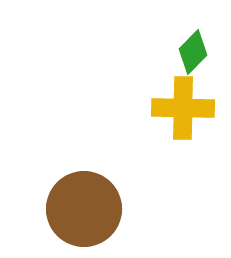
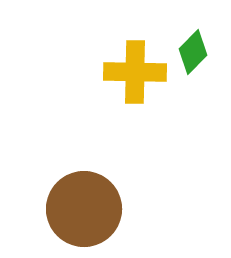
yellow cross: moved 48 px left, 36 px up
